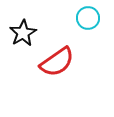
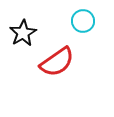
cyan circle: moved 5 px left, 3 px down
